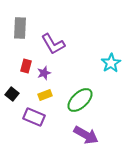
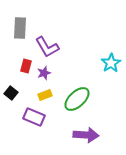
purple L-shape: moved 6 px left, 3 px down
black square: moved 1 px left, 1 px up
green ellipse: moved 3 px left, 1 px up
purple arrow: rotated 25 degrees counterclockwise
